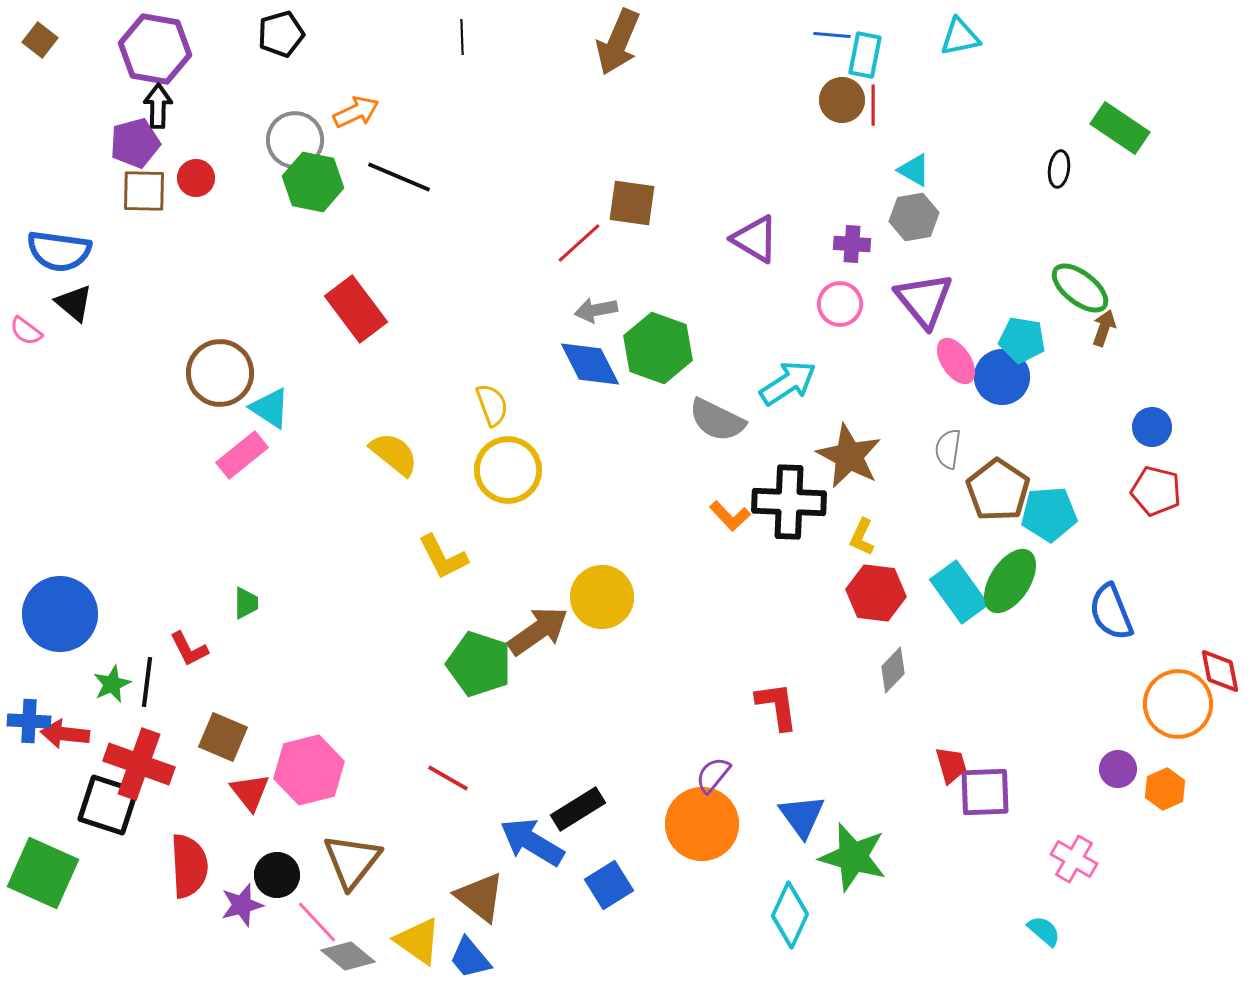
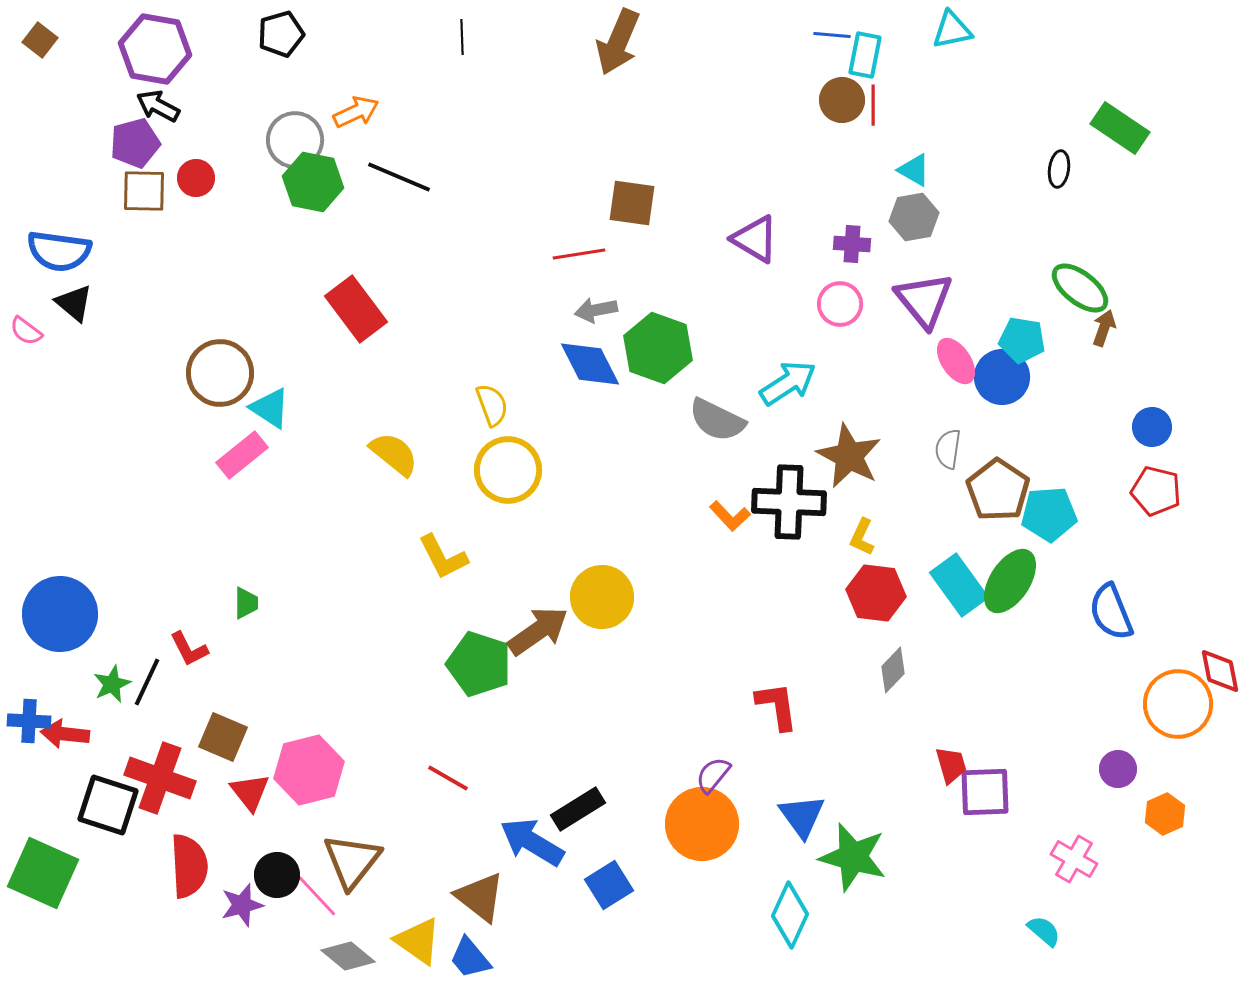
cyan triangle at (960, 37): moved 8 px left, 7 px up
black arrow at (158, 106): rotated 63 degrees counterclockwise
red line at (579, 243): moved 11 px down; rotated 33 degrees clockwise
cyan rectangle at (959, 592): moved 7 px up
black line at (147, 682): rotated 18 degrees clockwise
red cross at (139, 764): moved 21 px right, 14 px down
orange hexagon at (1165, 789): moved 25 px down
pink line at (317, 922): moved 26 px up
